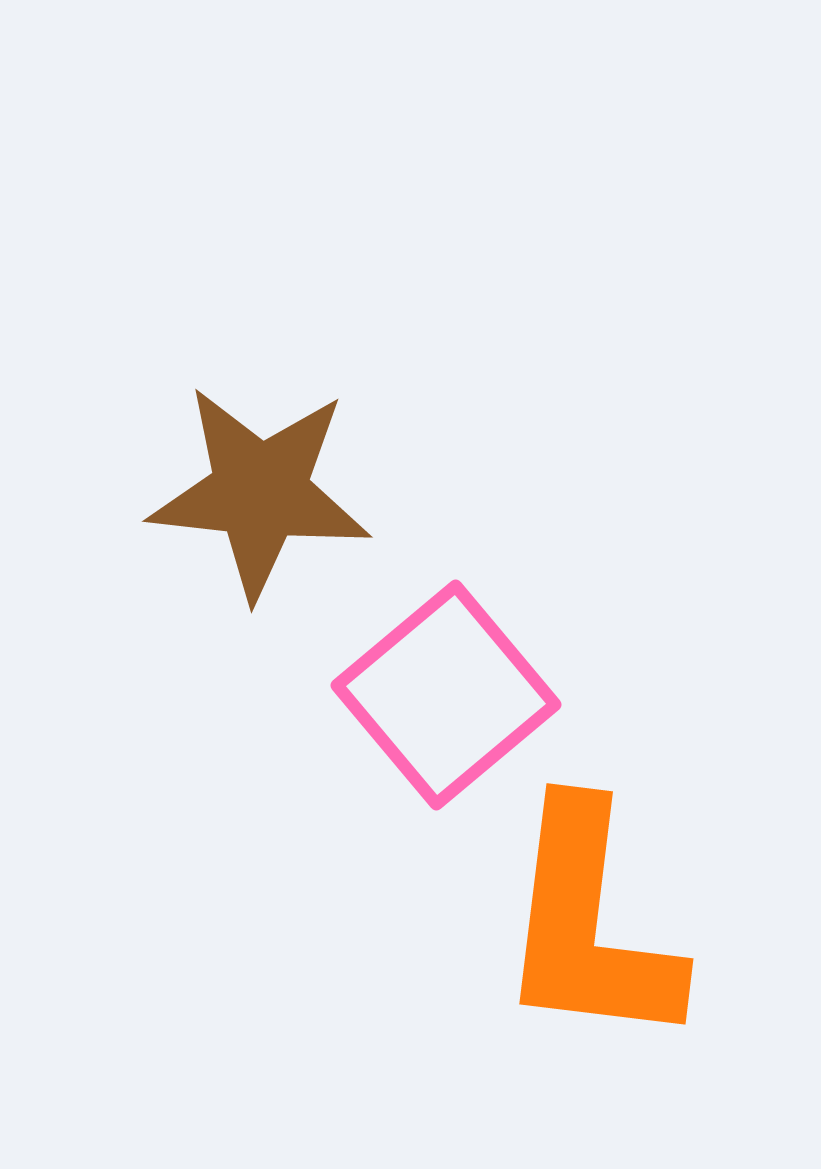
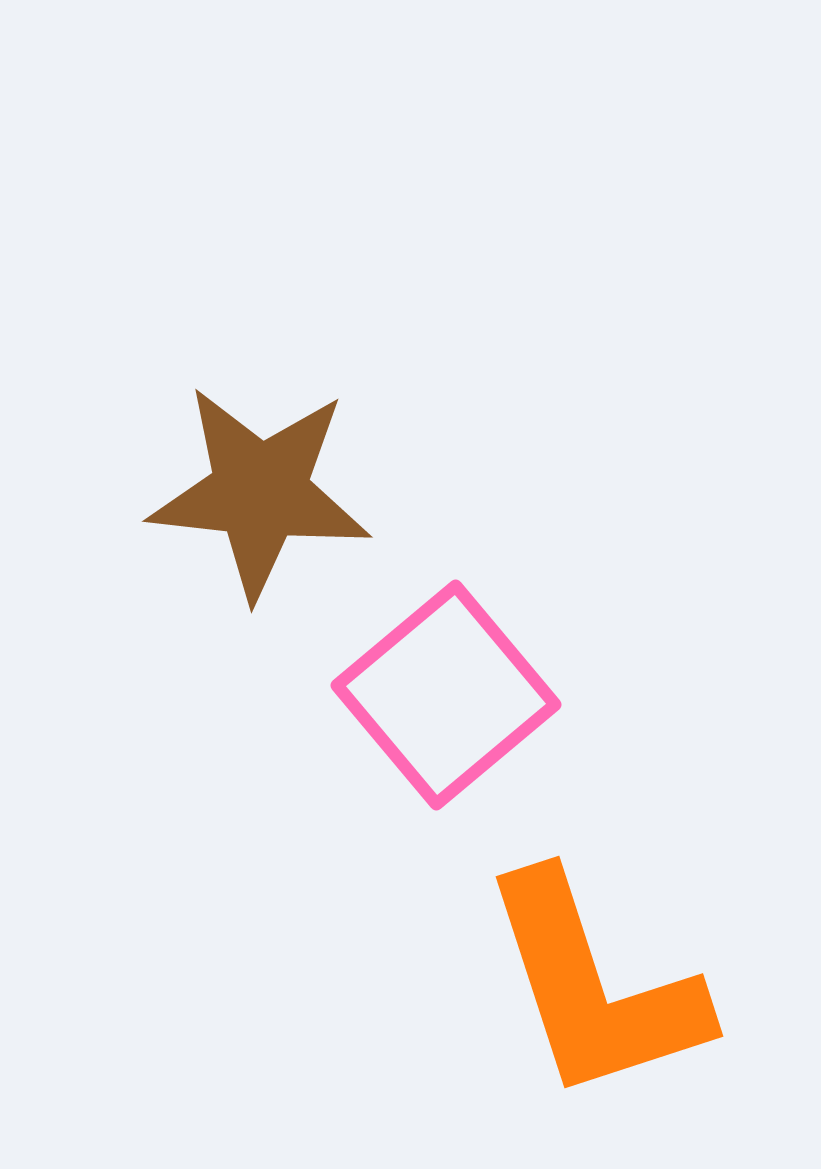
orange L-shape: moved 5 px right, 62 px down; rotated 25 degrees counterclockwise
